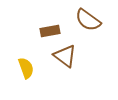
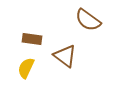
brown rectangle: moved 18 px left, 8 px down; rotated 18 degrees clockwise
yellow semicircle: rotated 135 degrees counterclockwise
